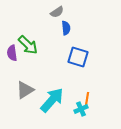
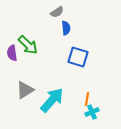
cyan cross: moved 11 px right, 3 px down
